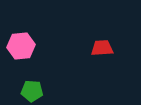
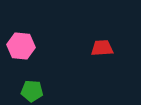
pink hexagon: rotated 12 degrees clockwise
